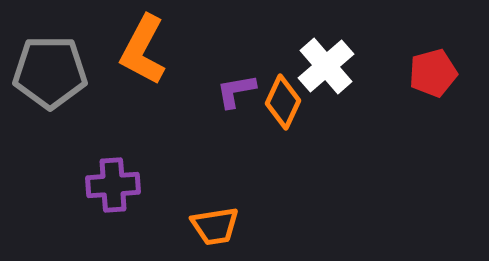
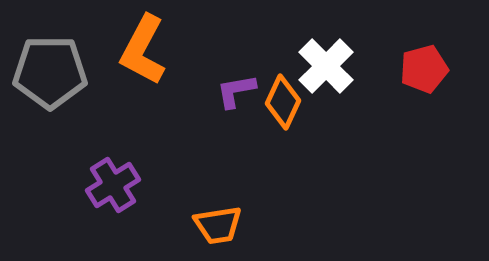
white cross: rotated 4 degrees counterclockwise
red pentagon: moved 9 px left, 4 px up
purple cross: rotated 28 degrees counterclockwise
orange trapezoid: moved 3 px right, 1 px up
